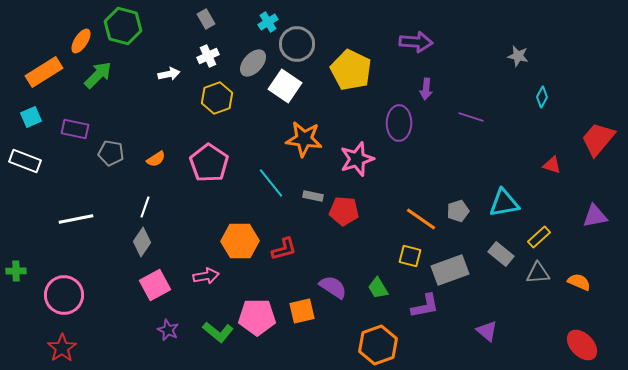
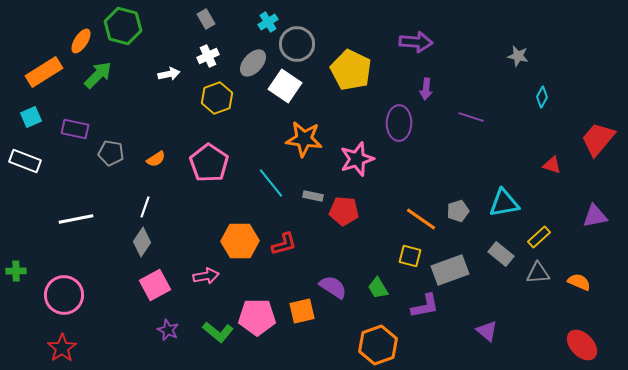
red L-shape at (284, 249): moved 5 px up
